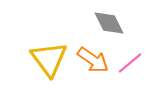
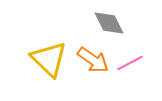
yellow triangle: rotated 9 degrees counterclockwise
pink line: rotated 12 degrees clockwise
